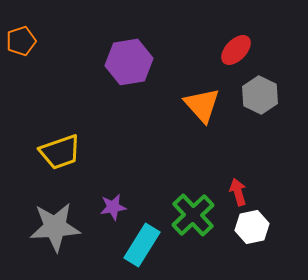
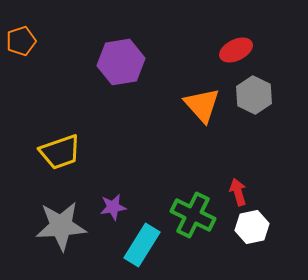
red ellipse: rotated 20 degrees clockwise
purple hexagon: moved 8 px left
gray hexagon: moved 6 px left
green cross: rotated 21 degrees counterclockwise
gray star: moved 6 px right, 1 px up
